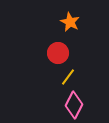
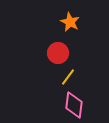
pink diamond: rotated 20 degrees counterclockwise
